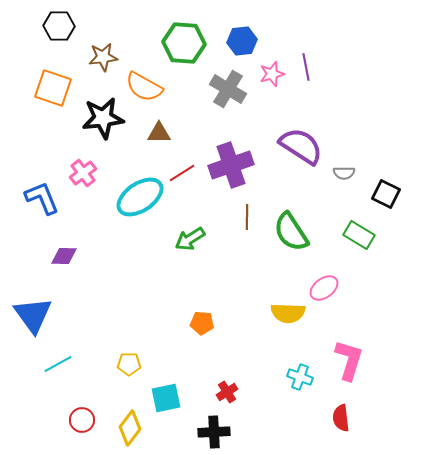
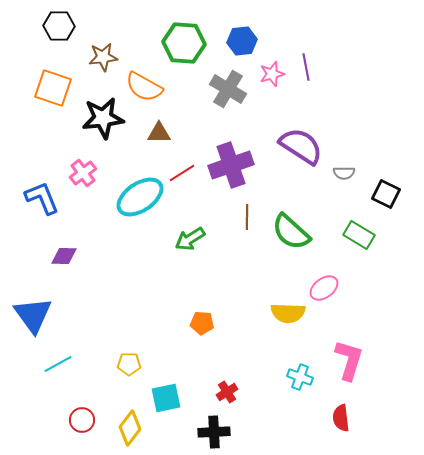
green semicircle: rotated 15 degrees counterclockwise
